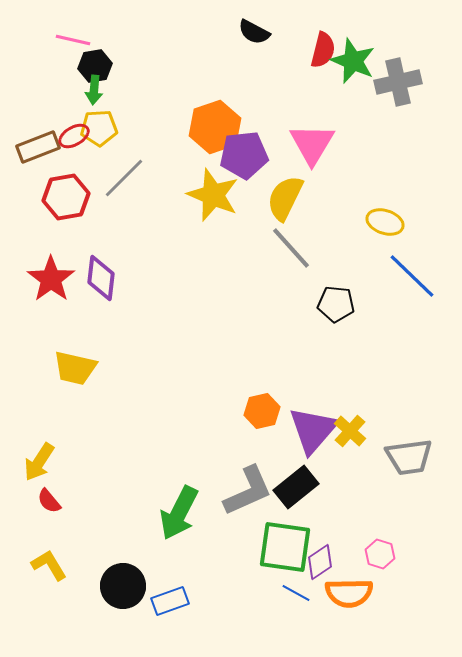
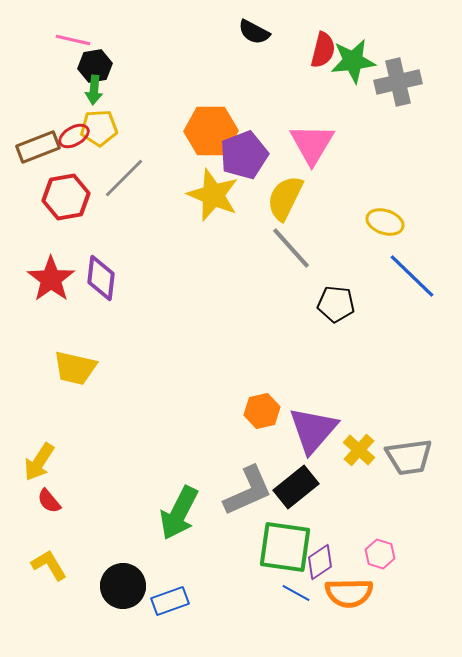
green star at (353, 61): rotated 30 degrees counterclockwise
orange hexagon at (215, 127): moved 4 px left, 4 px down; rotated 18 degrees clockwise
purple pentagon at (244, 155): rotated 15 degrees counterclockwise
yellow cross at (350, 431): moved 9 px right, 19 px down
